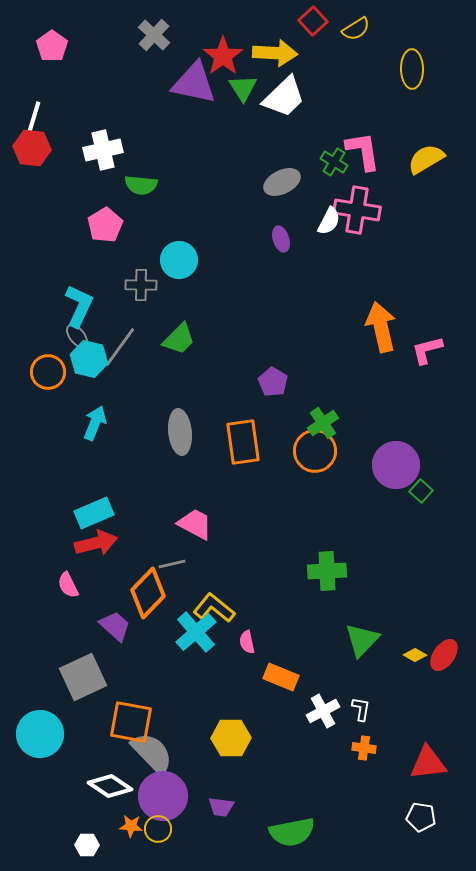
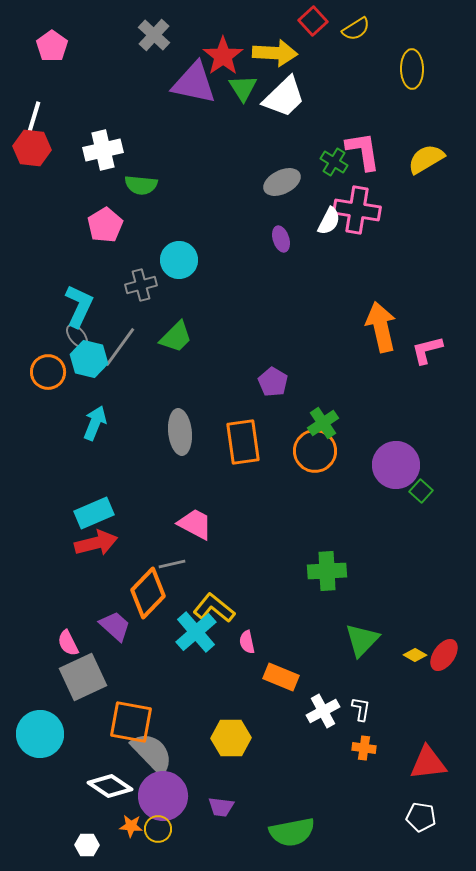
gray cross at (141, 285): rotated 16 degrees counterclockwise
green trapezoid at (179, 339): moved 3 px left, 2 px up
pink semicircle at (68, 585): moved 58 px down
